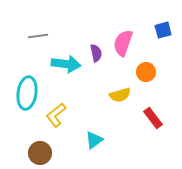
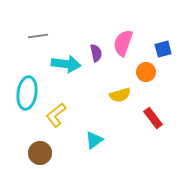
blue square: moved 19 px down
